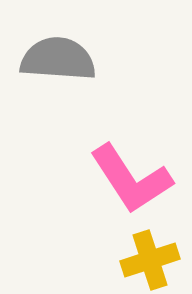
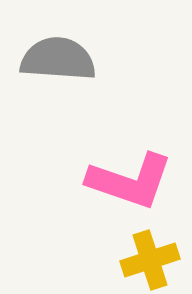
pink L-shape: moved 1 px left, 2 px down; rotated 38 degrees counterclockwise
